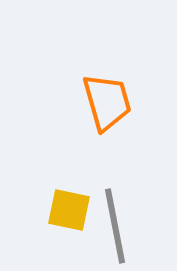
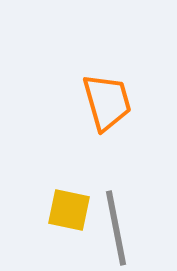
gray line: moved 1 px right, 2 px down
